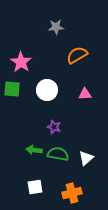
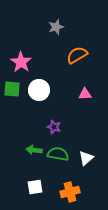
gray star: rotated 14 degrees counterclockwise
white circle: moved 8 px left
orange cross: moved 2 px left, 1 px up
